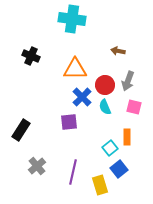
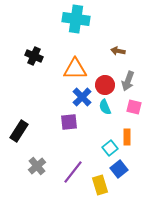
cyan cross: moved 4 px right
black cross: moved 3 px right
black rectangle: moved 2 px left, 1 px down
purple line: rotated 25 degrees clockwise
